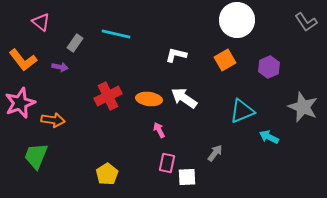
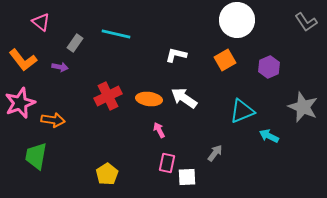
cyan arrow: moved 1 px up
green trapezoid: rotated 12 degrees counterclockwise
